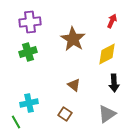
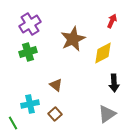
purple cross: moved 2 px down; rotated 25 degrees counterclockwise
brown star: rotated 15 degrees clockwise
yellow diamond: moved 4 px left, 1 px up
brown triangle: moved 18 px left
cyan cross: moved 1 px right, 1 px down
brown square: moved 10 px left; rotated 16 degrees clockwise
green line: moved 3 px left, 1 px down
